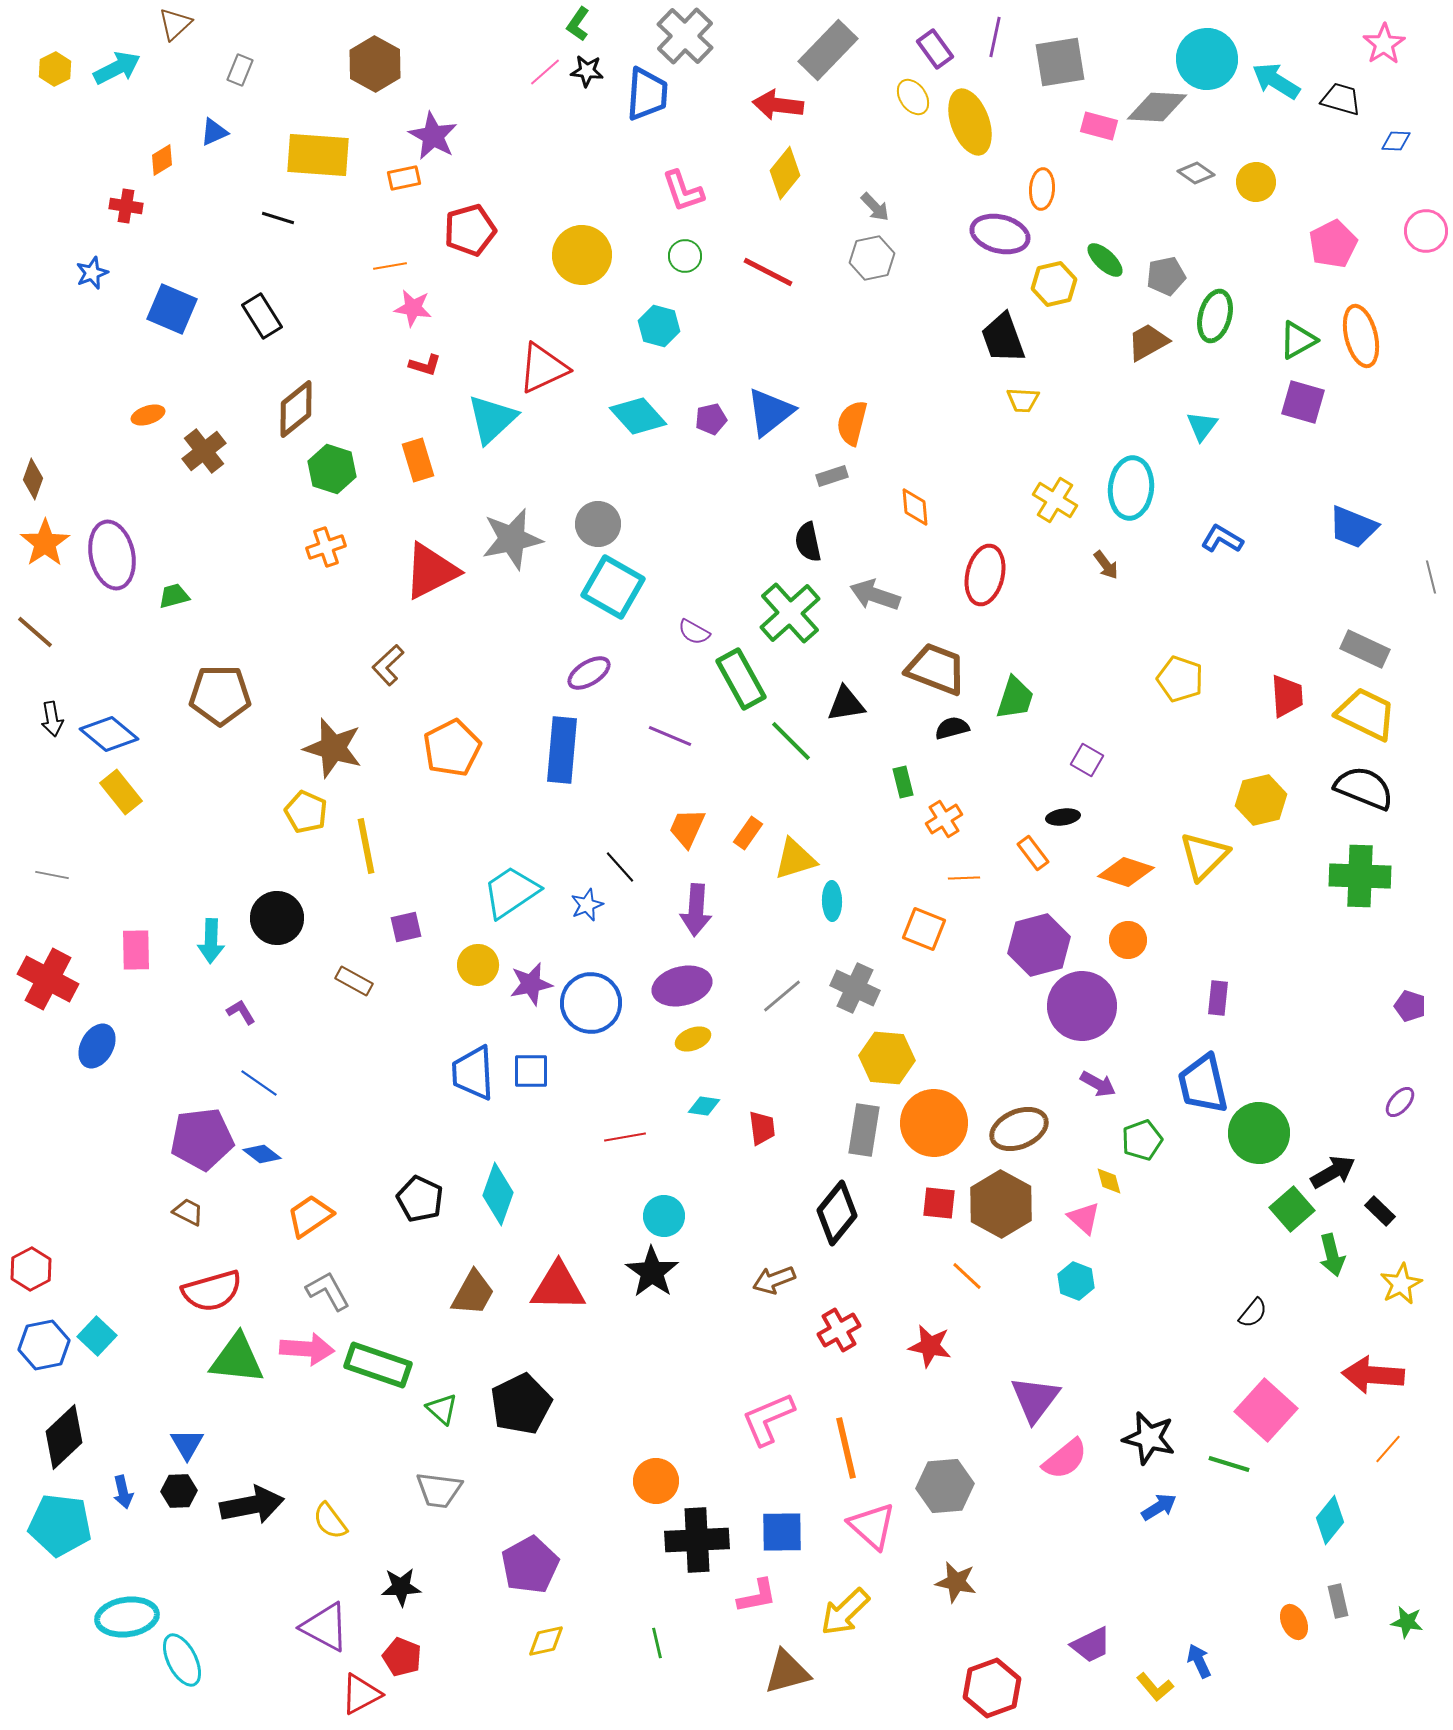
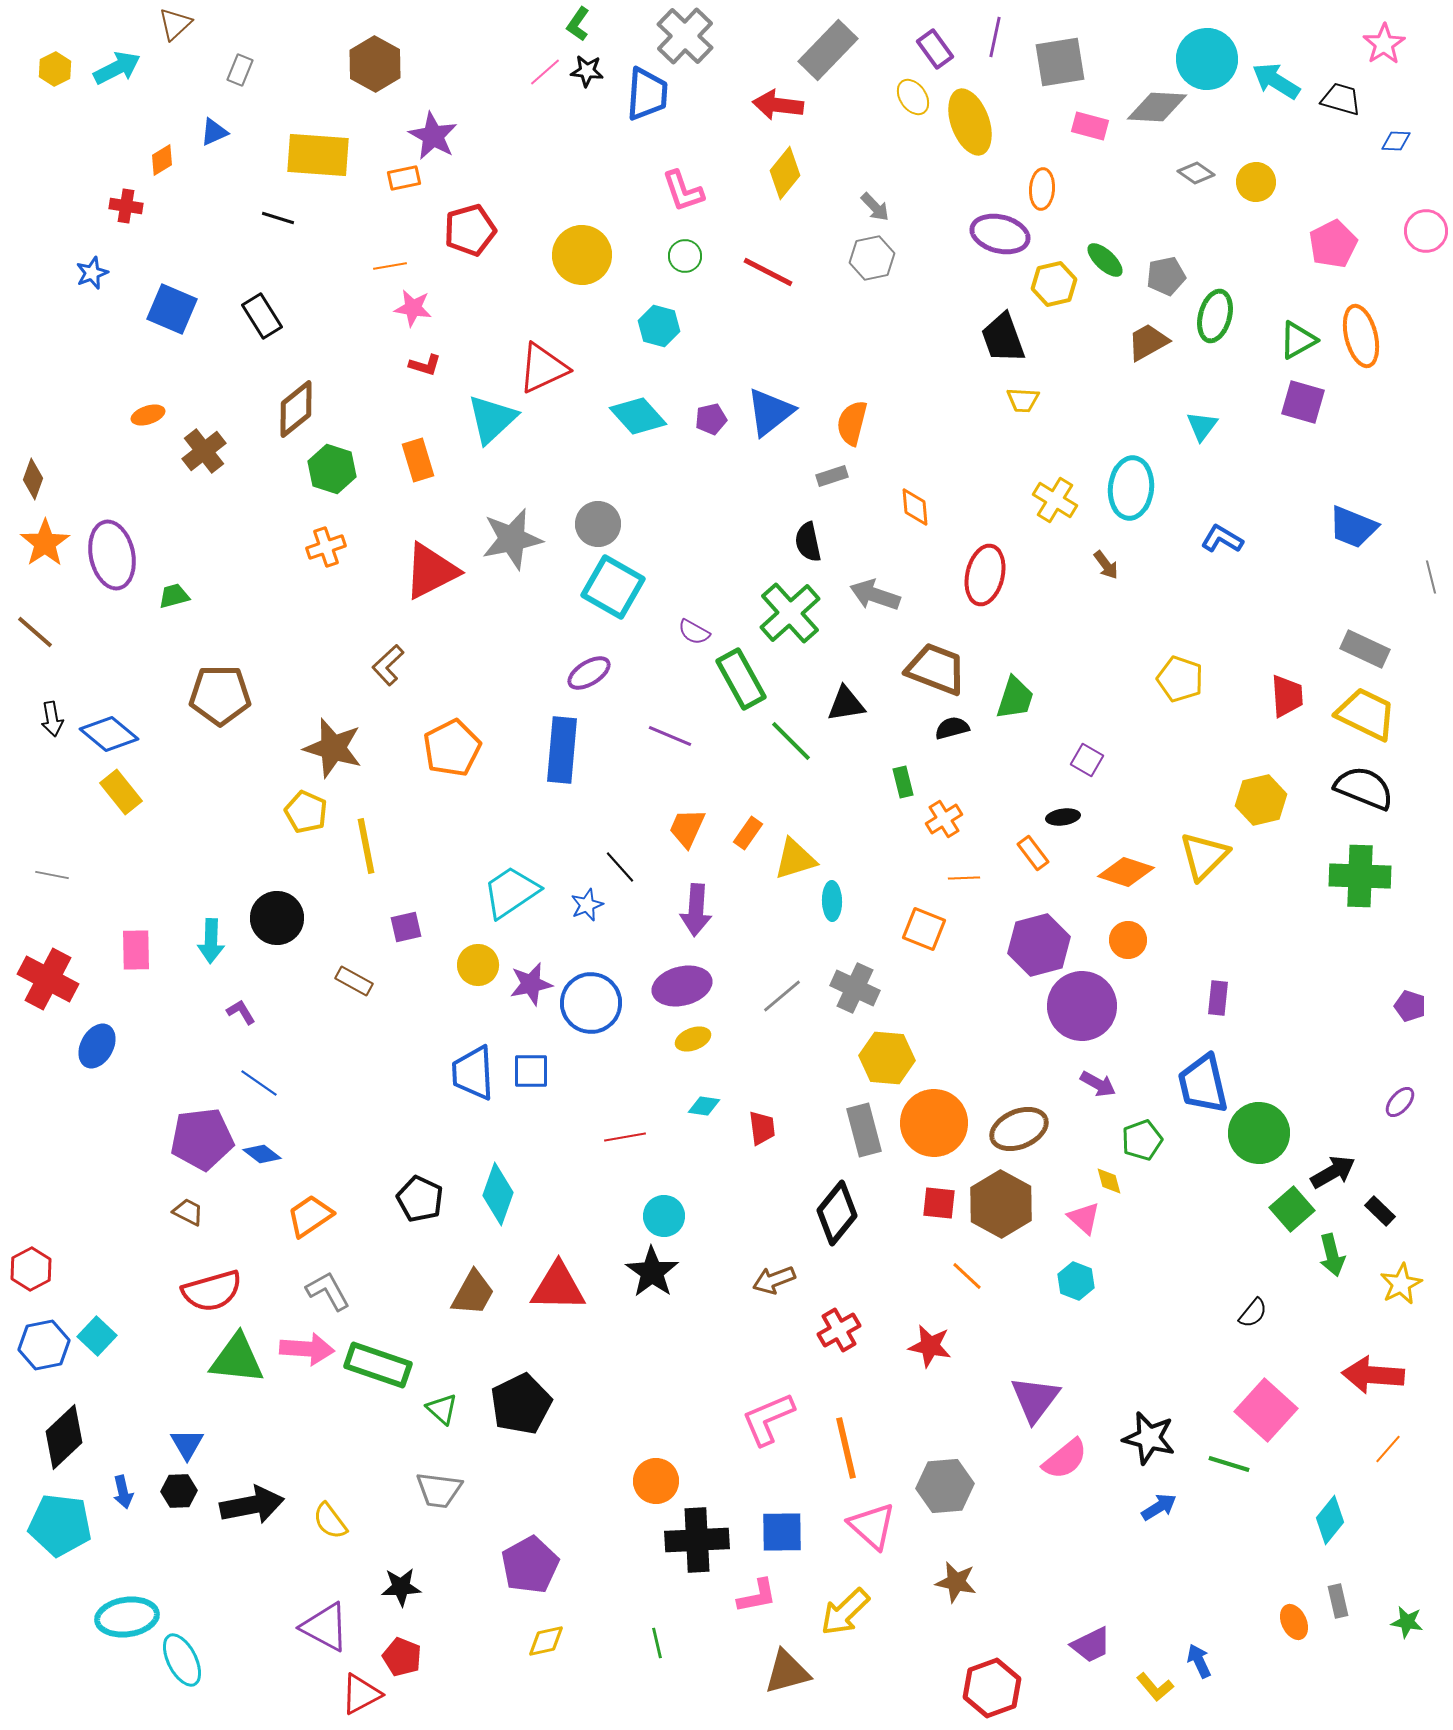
pink rectangle at (1099, 126): moved 9 px left
gray rectangle at (864, 1130): rotated 24 degrees counterclockwise
